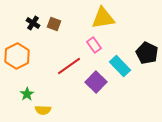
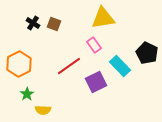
orange hexagon: moved 2 px right, 8 px down
purple square: rotated 20 degrees clockwise
